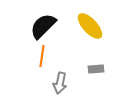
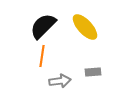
yellow ellipse: moved 5 px left, 1 px down
gray rectangle: moved 3 px left, 3 px down
gray arrow: moved 2 px up; rotated 110 degrees counterclockwise
